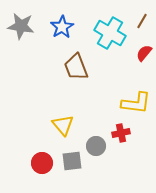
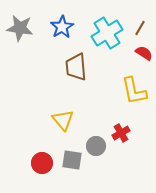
brown line: moved 2 px left, 7 px down
gray star: moved 1 px left, 2 px down
cyan cross: moved 3 px left; rotated 28 degrees clockwise
red semicircle: rotated 84 degrees clockwise
brown trapezoid: rotated 16 degrees clockwise
yellow L-shape: moved 2 px left, 12 px up; rotated 72 degrees clockwise
yellow triangle: moved 5 px up
red cross: rotated 18 degrees counterclockwise
gray square: moved 1 px up; rotated 15 degrees clockwise
